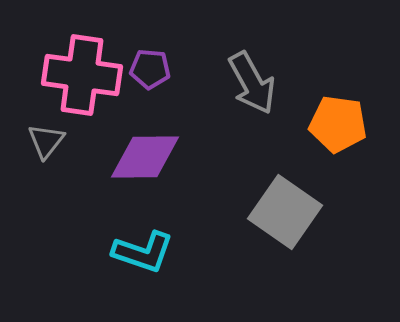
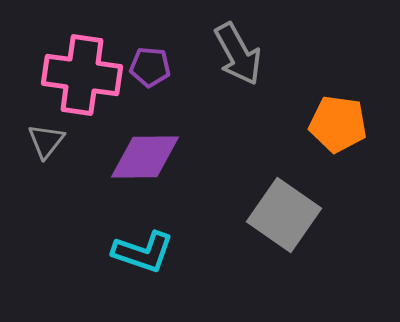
purple pentagon: moved 2 px up
gray arrow: moved 14 px left, 29 px up
gray square: moved 1 px left, 3 px down
